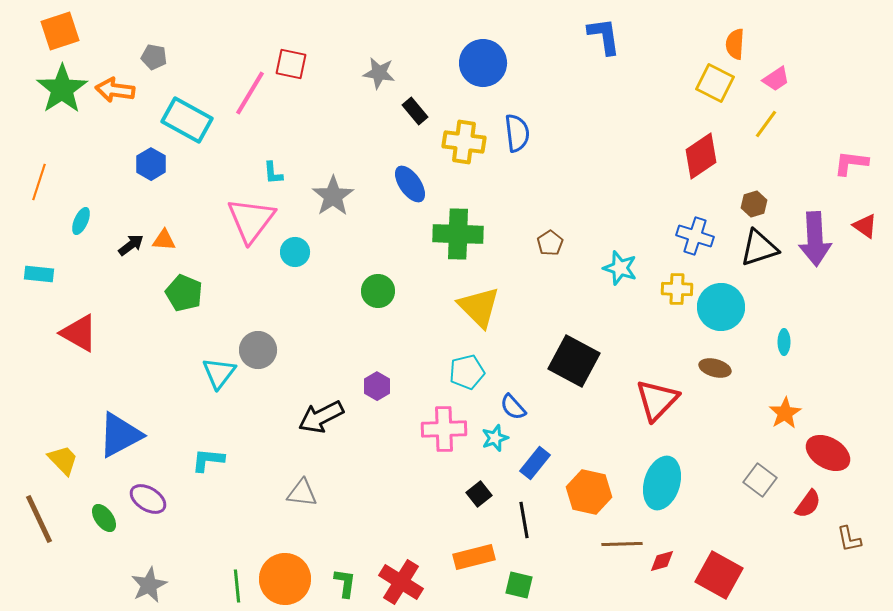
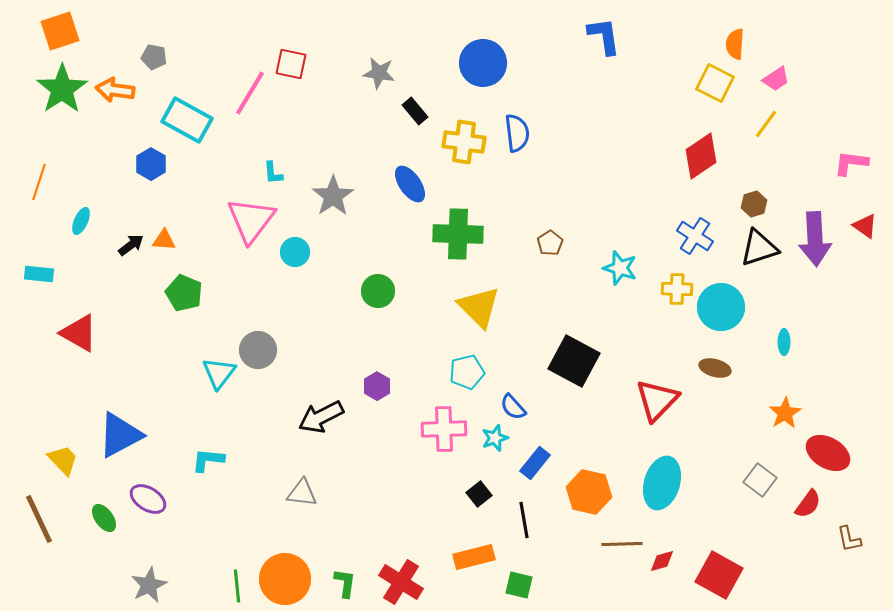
blue cross at (695, 236): rotated 15 degrees clockwise
